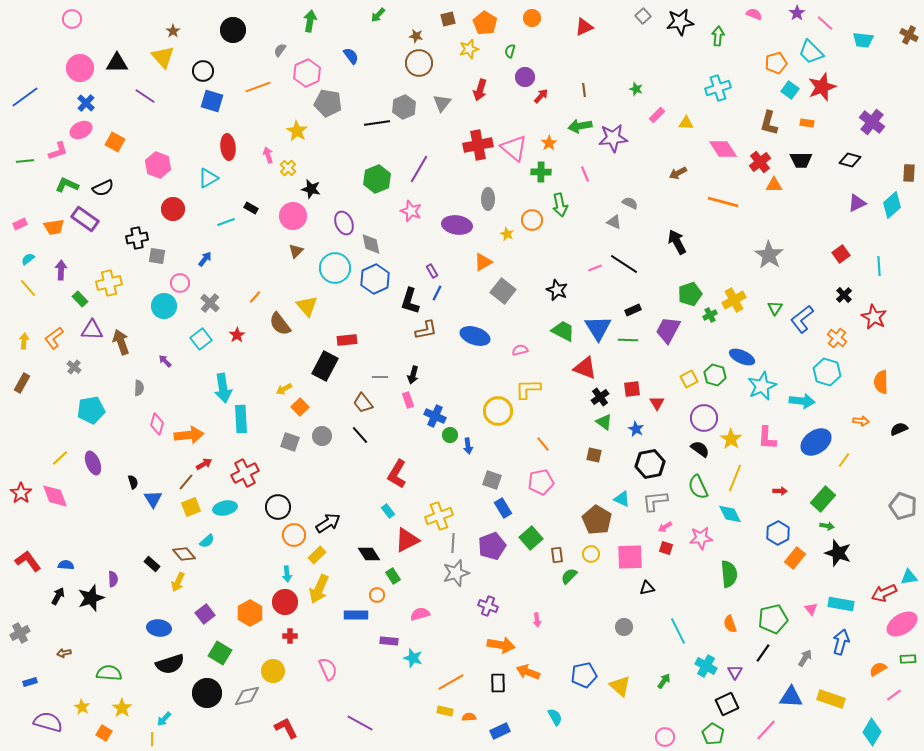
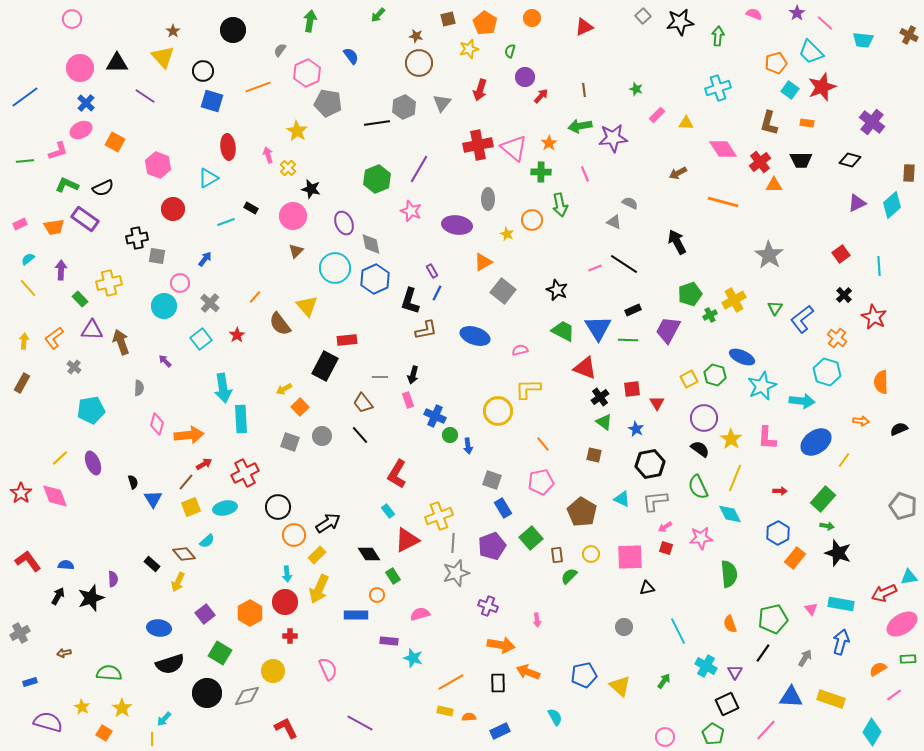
brown pentagon at (597, 520): moved 15 px left, 8 px up
